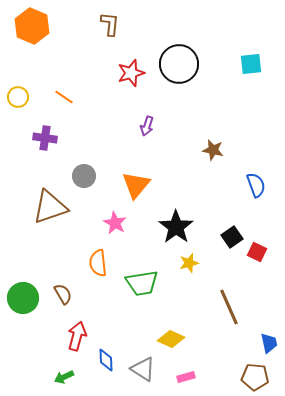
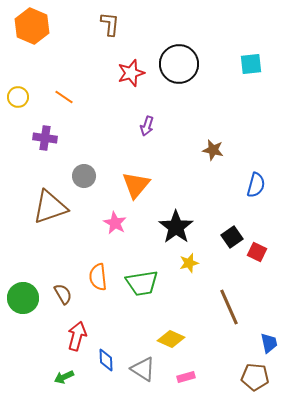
blue semicircle: rotated 35 degrees clockwise
orange semicircle: moved 14 px down
